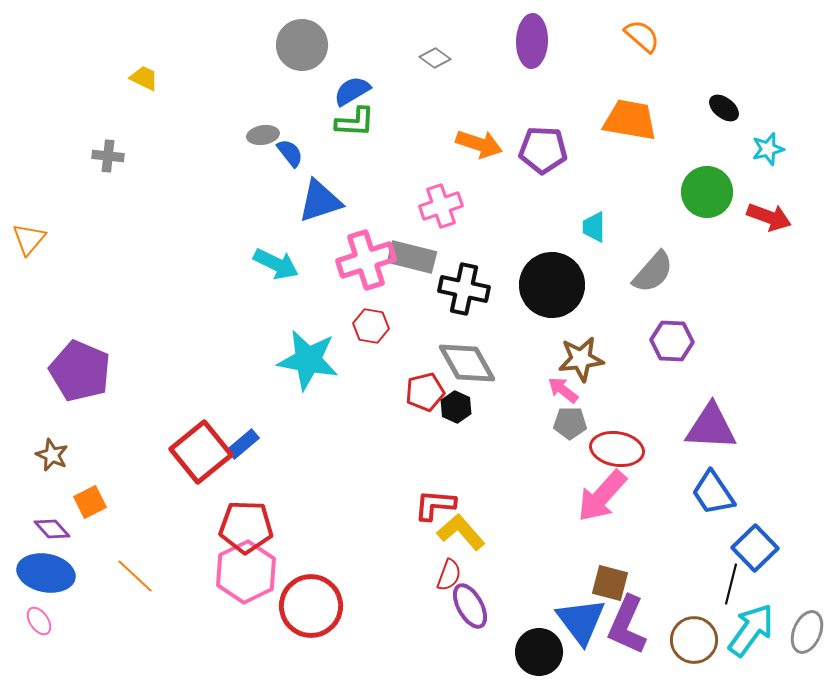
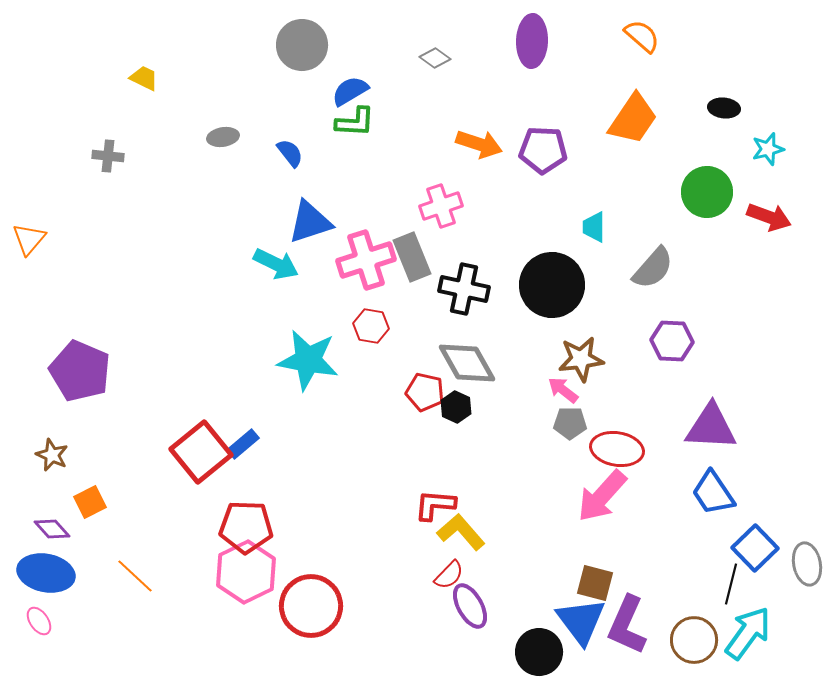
blue semicircle at (352, 91): moved 2 px left
black ellipse at (724, 108): rotated 32 degrees counterclockwise
orange trapezoid at (630, 120): moved 3 px right, 1 px up; rotated 114 degrees clockwise
gray ellipse at (263, 135): moved 40 px left, 2 px down
blue triangle at (320, 201): moved 10 px left, 21 px down
gray rectangle at (412, 257): rotated 54 degrees clockwise
gray semicircle at (653, 272): moved 4 px up
red pentagon at (425, 392): rotated 27 degrees clockwise
red semicircle at (449, 575): rotated 24 degrees clockwise
brown square at (610, 583): moved 15 px left
cyan arrow at (751, 630): moved 3 px left, 3 px down
gray ellipse at (807, 632): moved 68 px up; rotated 33 degrees counterclockwise
